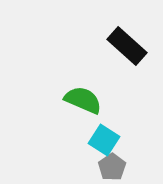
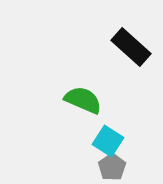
black rectangle: moved 4 px right, 1 px down
cyan square: moved 4 px right, 1 px down
